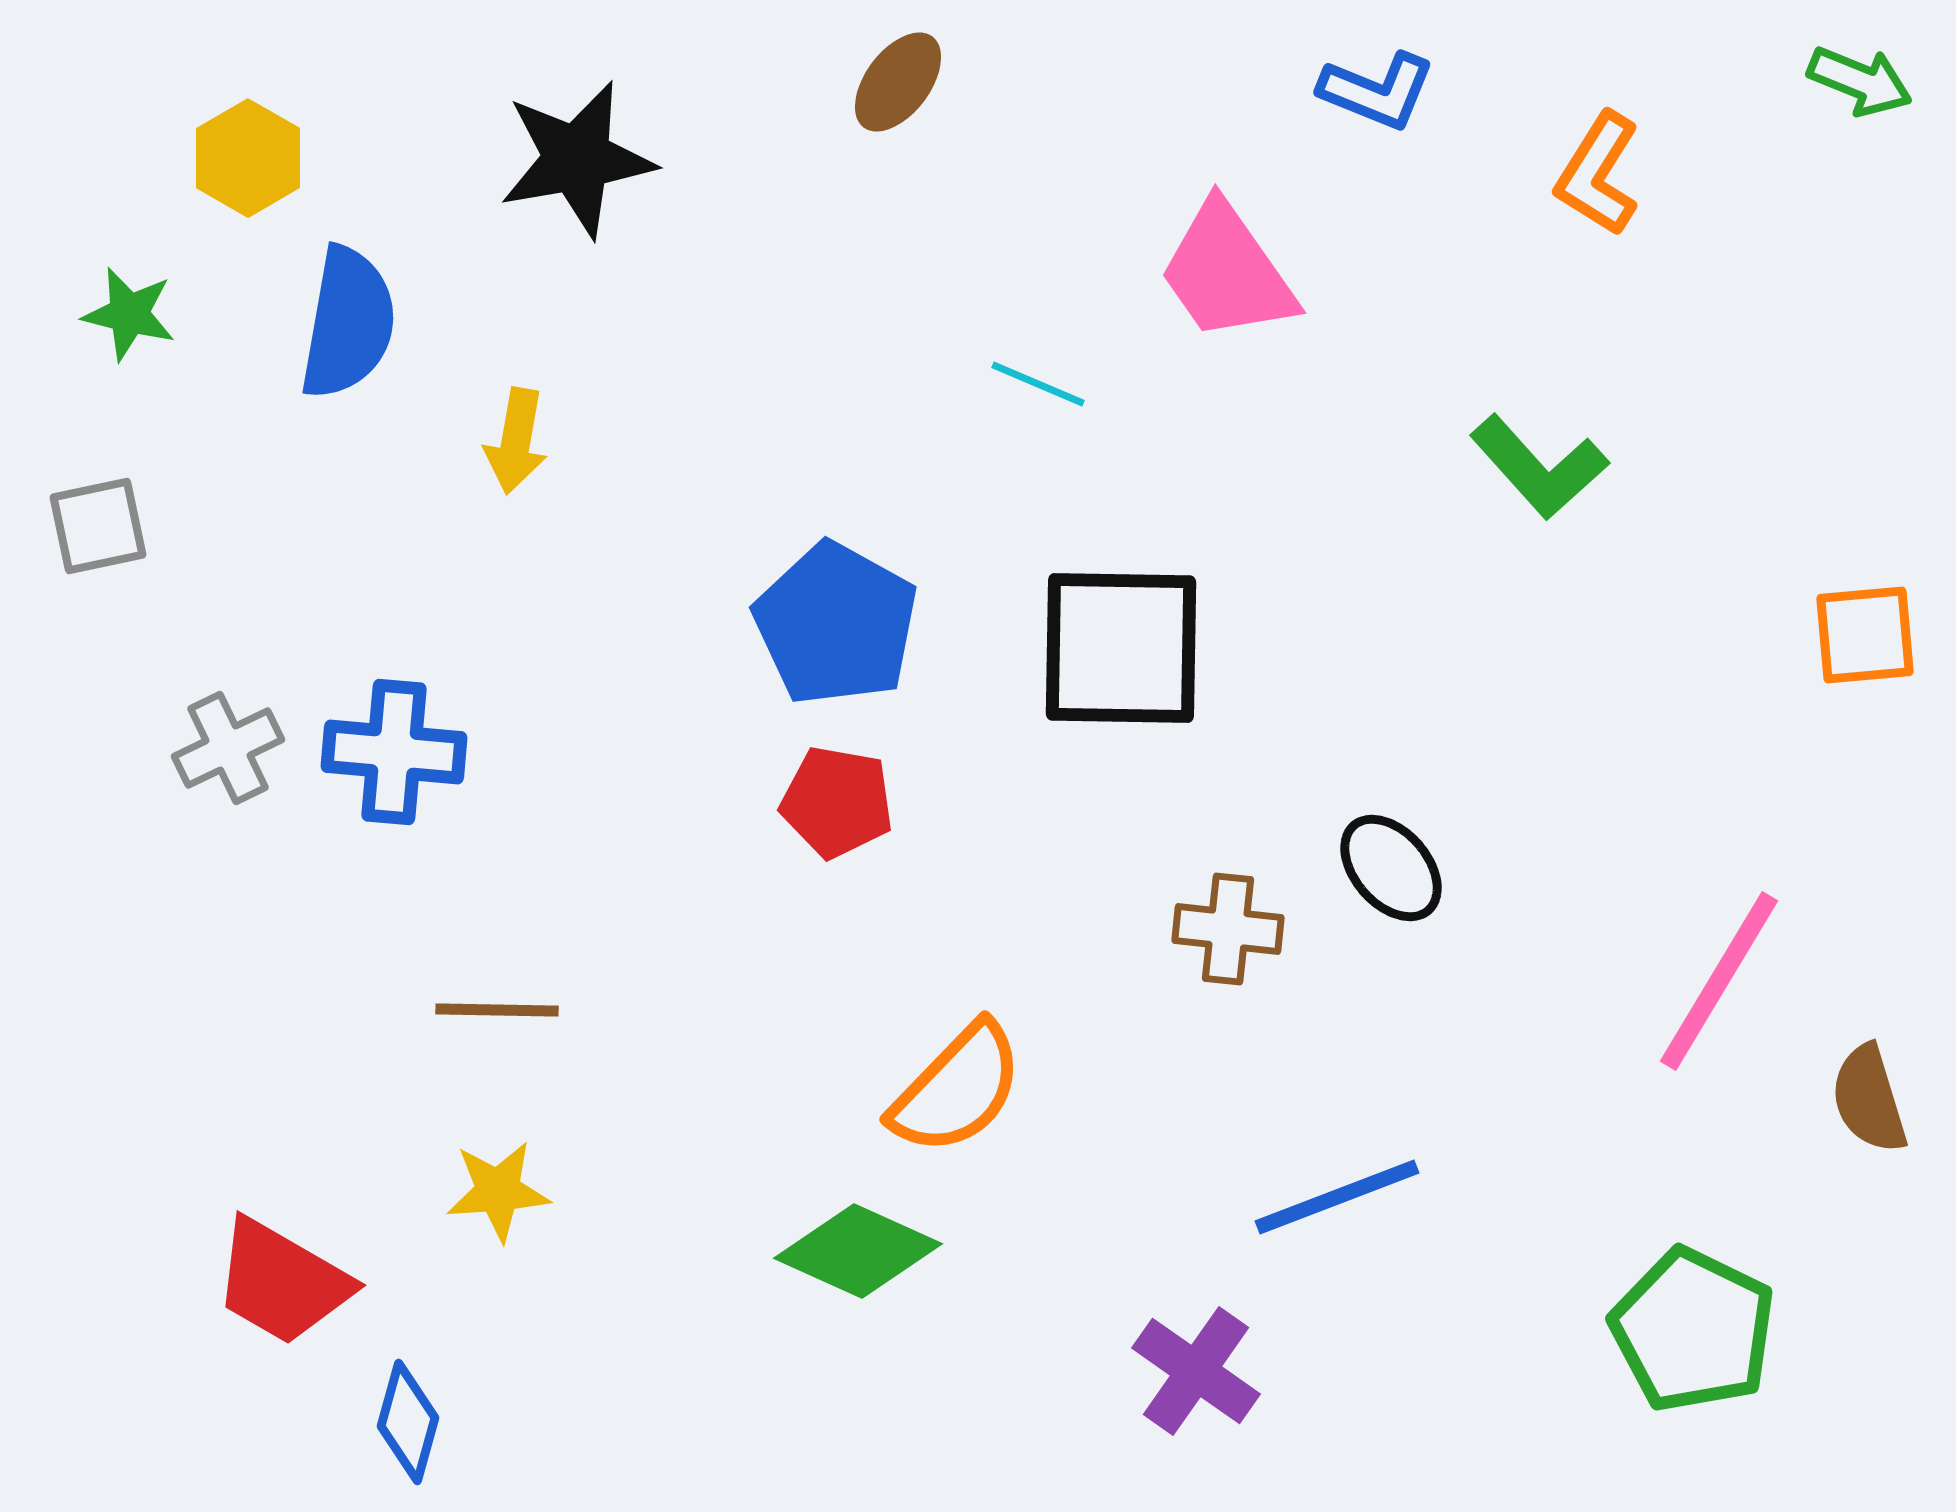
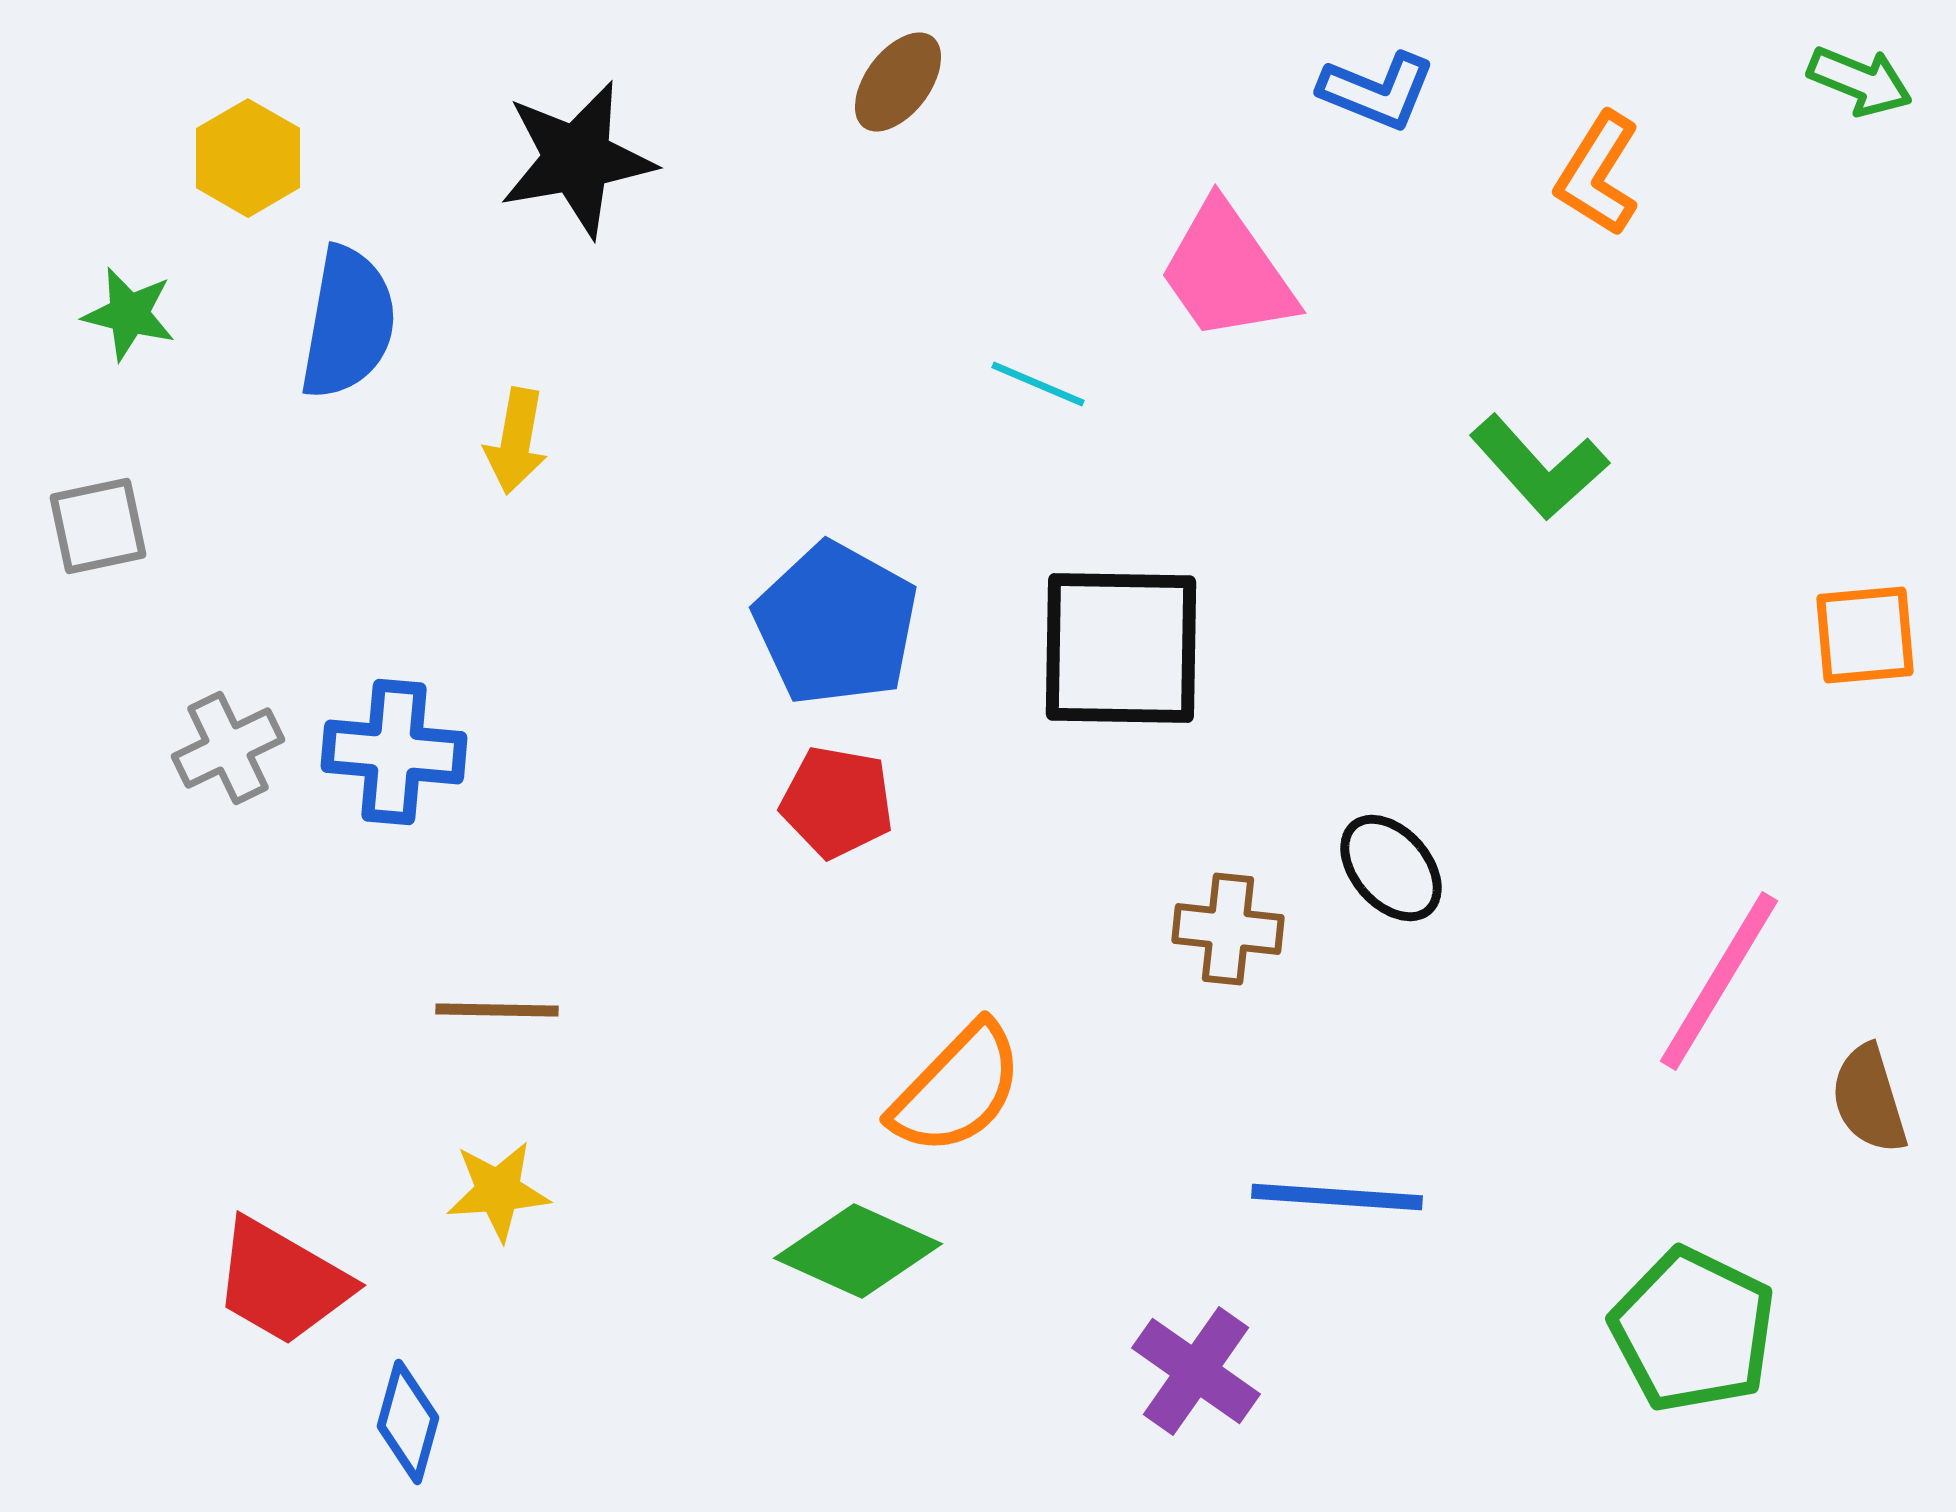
blue line: rotated 25 degrees clockwise
